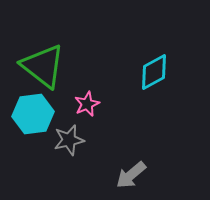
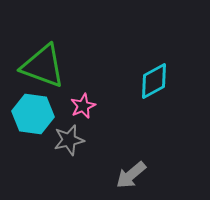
green triangle: rotated 18 degrees counterclockwise
cyan diamond: moved 9 px down
pink star: moved 4 px left, 2 px down
cyan hexagon: rotated 15 degrees clockwise
